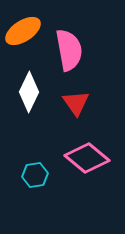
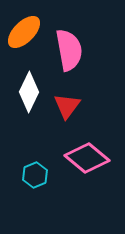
orange ellipse: moved 1 px right, 1 px down; rotated 12 degrees counterclockwise
red triangle: moved 9 px left, 3 px down; rotated 12 degrees clockwise
cyan hexagon: rotated 15 degrees counterclockwise
